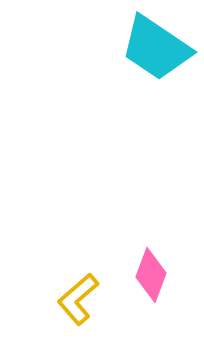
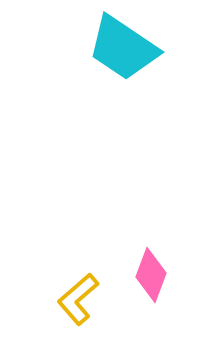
cyan trapezoid: moved 33 px left
